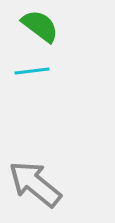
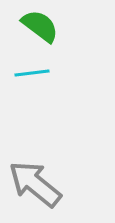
cyan line: moved 2 px down
